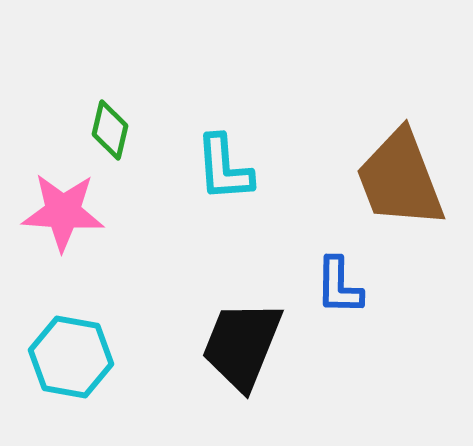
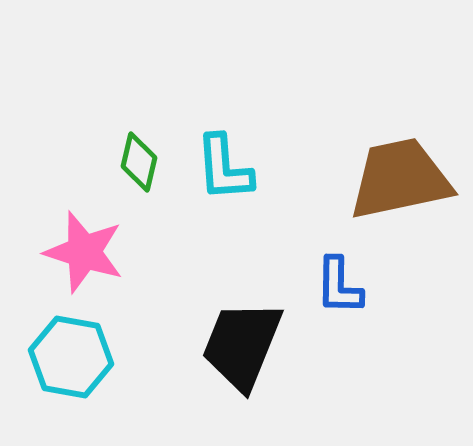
green diamond: moved 29 px right, 32 px down
brown trapezoid: rotated 99 degrees clockwise
pink star: moved 21 px right, 40 px down; rotated 14 degrees clockwise
